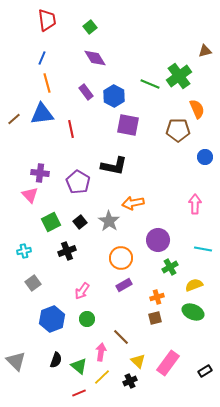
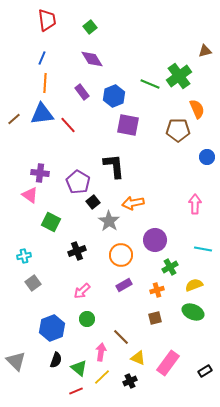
purple diamond at (95, 58): moved 3 px left, 1 px down
orange line at (47, 83): moved 2 px left; rotated 18 degrees clockwise
purple rectangle at (86, 92): moved 4 px left
blue hexagon at (114, 96): rotated 10 degrees clockwise
red line at (71, 129): moved 3 px left, 4 px up; rotated 30 degrees counterclockwise
blue circle at (205, 157): moved 2 px right
black L-shape at (114, 166): rotated 108 degrees counterclockwise
pink triangle at (30, 195): rotated 12 degrees counterclockwise
green square at (51, 222): rotated 36 degrees counterclockwise
black square at (80, 222): moved 13 px right, 20 px up
purple circle at (158, 240): moved 3 px left
cyan cross at (24, 251): moved 5 px down
black cross at (67, 251): moved 10 px right
orange circle at (121, 258): moved 3 px up
pink arrow at (82, 291): rotated 12 degrees clockwise
orange cross at (157, 297): moved 7 px up
blue hexagon at (52, 319): moved 9 px down
yellow triangle at (138, 361): moved 3 px up; rotated 21 degrees counterclockwise
green triangle at (79, 366): moved 2 px down
red line at (79, 393): moved 3 px left, 2 px up
